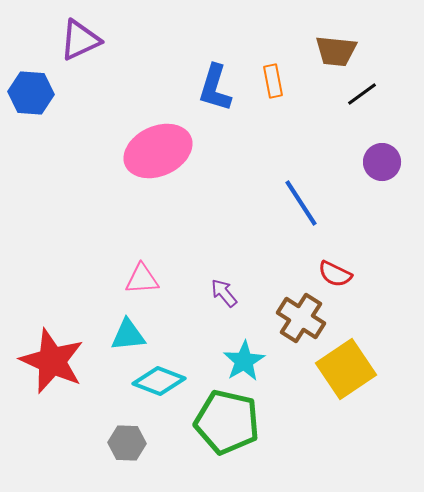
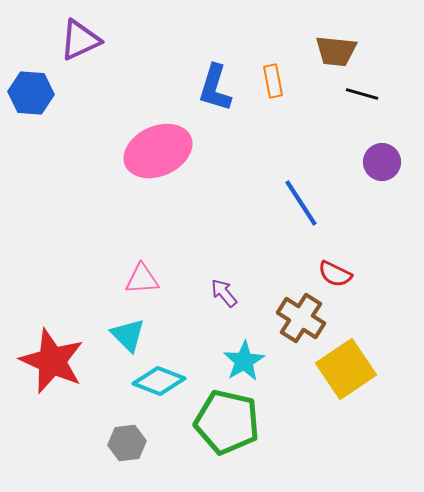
black line: rotated 52 degrees clockwise
cyan triangle: rotated 51 degrees clockwise
gray hexagon: rotated 9 degrees counterclockwise
